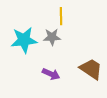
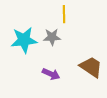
yellow line: moved 3 px right, 2 px up
brown trapezoid: moved 2 px up
